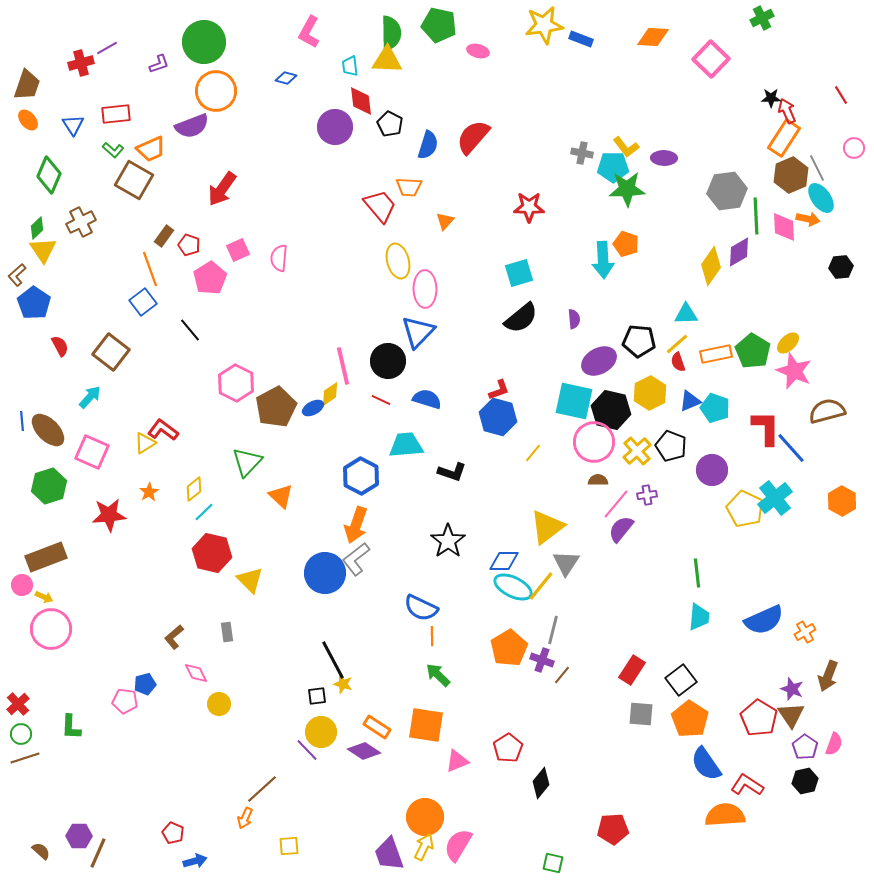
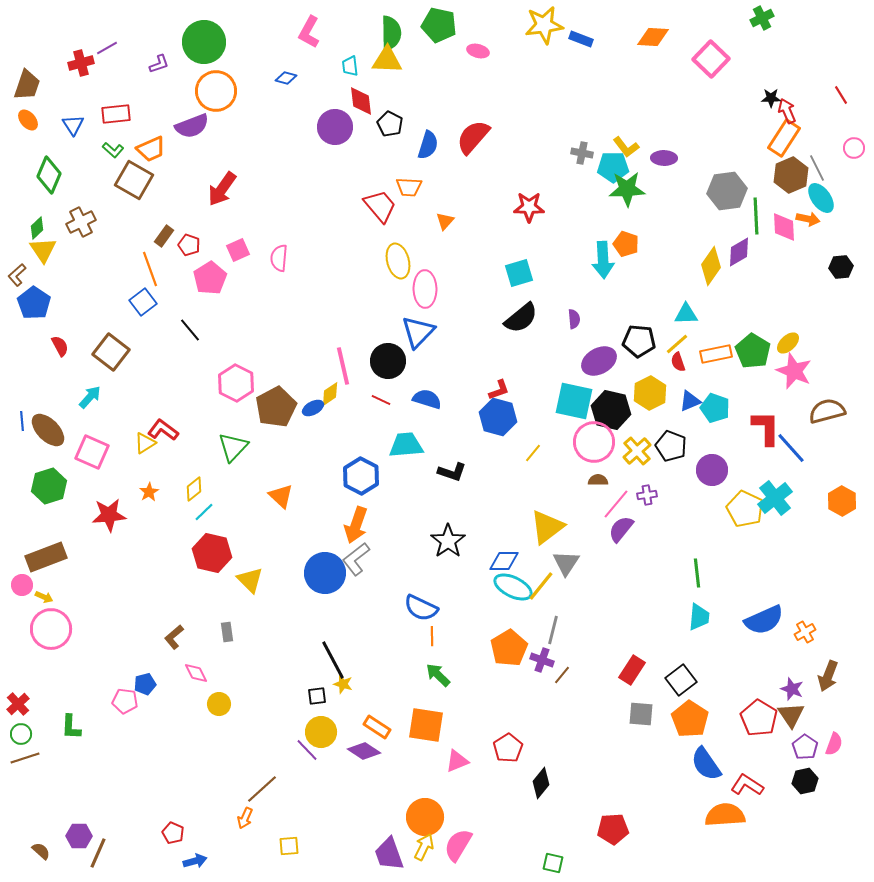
green triangle at (247, 462): moved 14 px left, 15 px up
